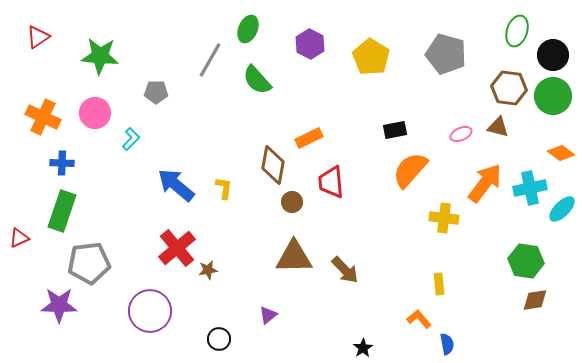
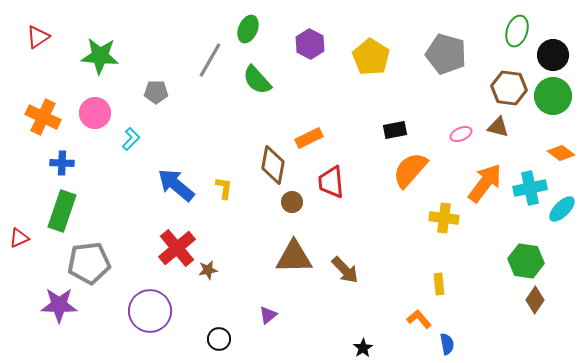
brown diamond at (535, 300): rotated 48 degrees counterclockwise
